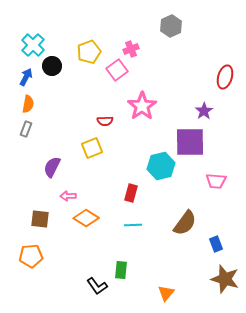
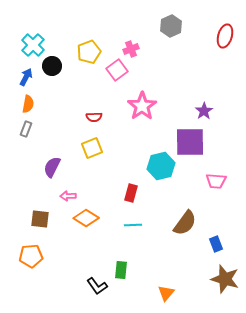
red ellipse: moved 41 px up
red semicircle: moved 11 px left, 4 px up
